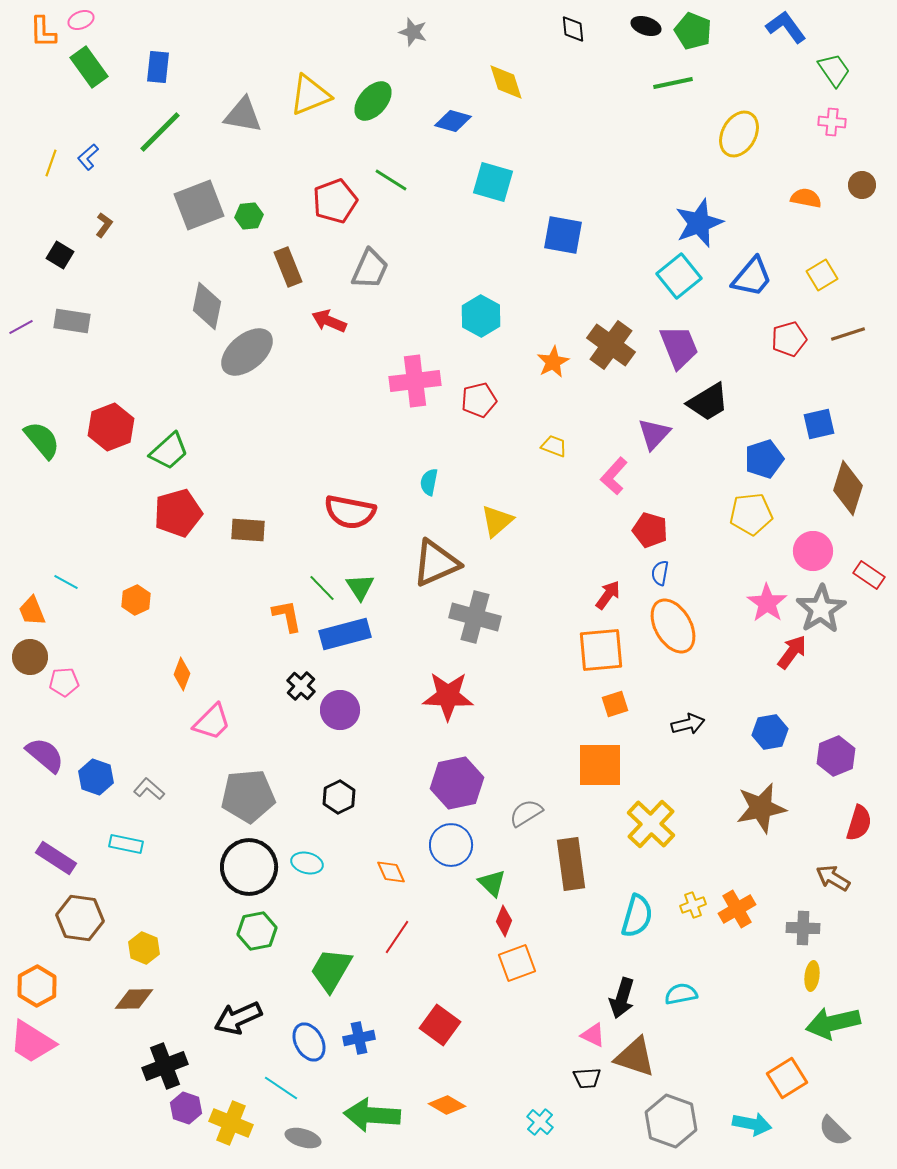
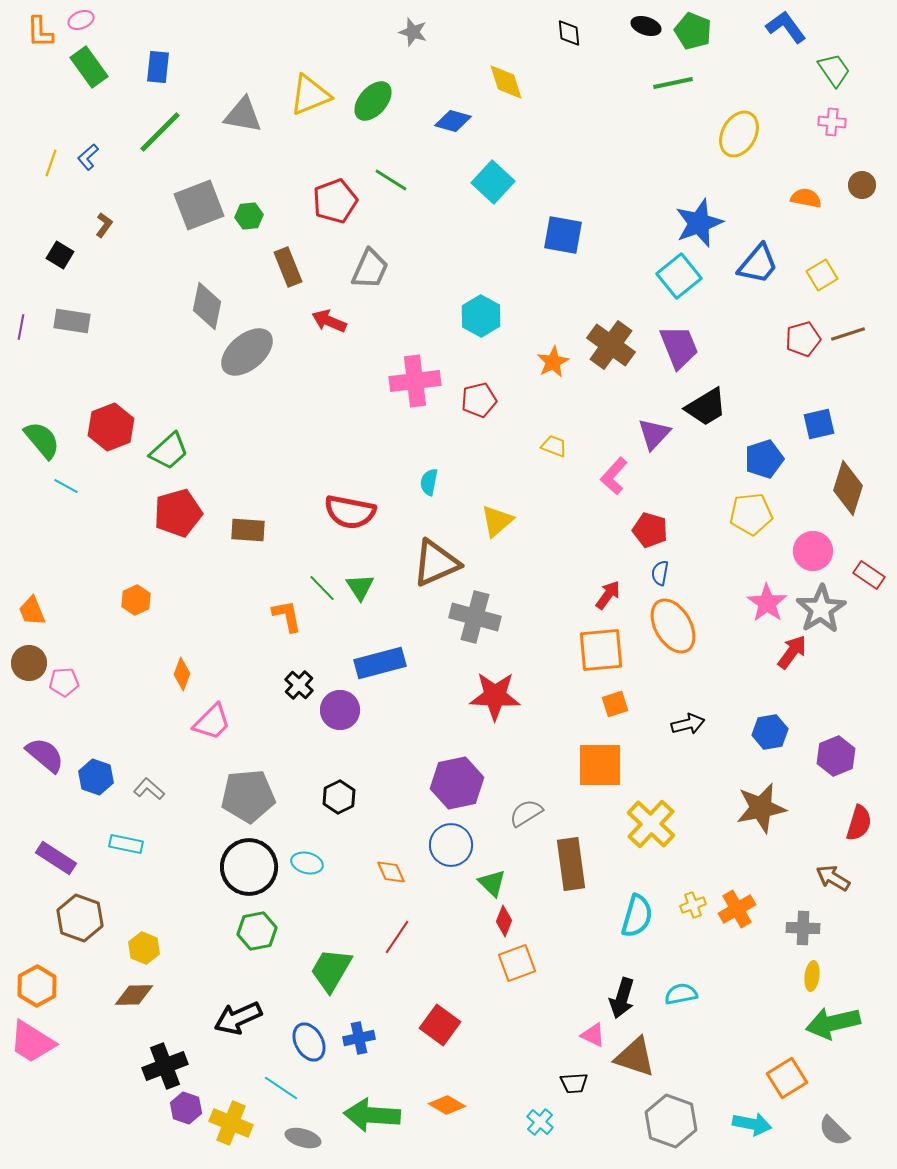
black diamond at (573, 29): moved 4 px left, 4 px down
orange L-shape at (43, 32): moved 3 px left
cyan square at (493, 182): rotated 27 degrees clockwise
blue trapezoid at (752, 277): moved 6 px right, 13 px up
purple line at (21, 327): rotated 50 degrees counterclockwise
red pentagon at (789, 339): moved 14 px right
black trapezoid at (708, 402): moved 2 px left, 5 px down
cyan line at (66, 582): moved 96 px up
blue rectangle at (345, 634): moved 35 px right, 29 px down
brown circle at (30, 657): moved 1 px left, 6 px down
black cross at (301, 686): moved 2 px left, 1 px up
red star at (448, 696): moved 47 px right
brown hexagon at (80, 918): rotated 12 degrees clockwise
brown diamond at (134, 999): moved 4 px up
black trapezoid at (587, 1078): moved 13 px left, 5 px down
